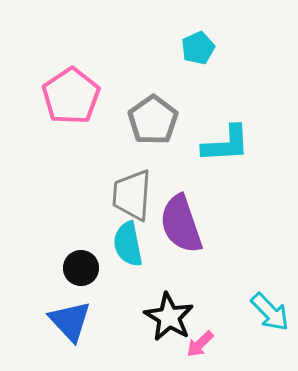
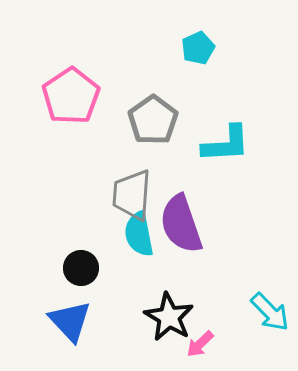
cyan semicircle: moved 11 px right, 10 px up
